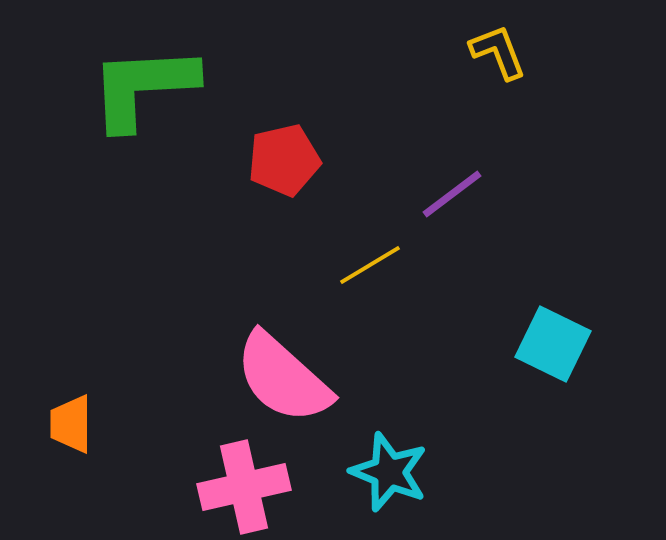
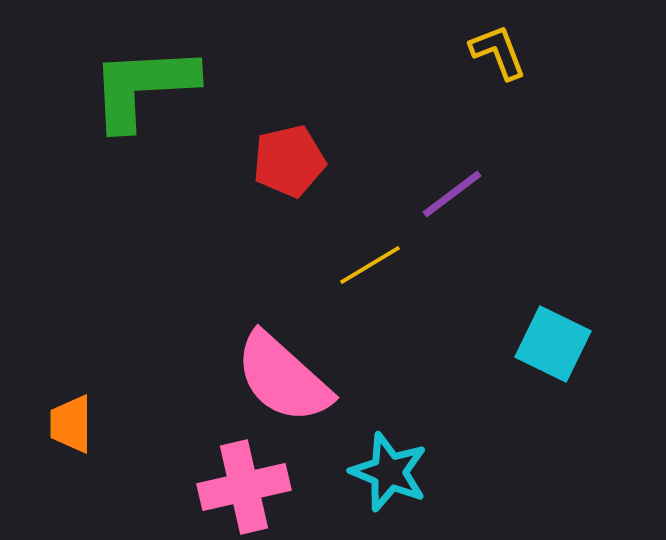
red pentagon: moved 5 px right, 1 px down
